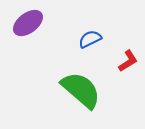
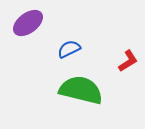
blue semicircle: moved 21 px left, 10 px down
green semicircle: rotated 27 degrees counterclockwise
